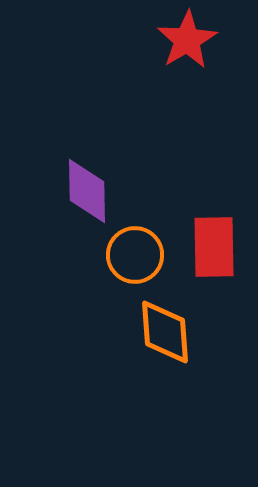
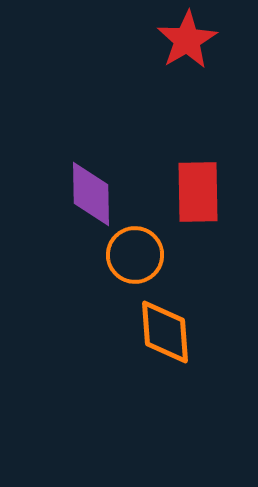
purple diamond: moved 4 px right, 3 px down
red rectangle: moved 16 px left, 55 px up
